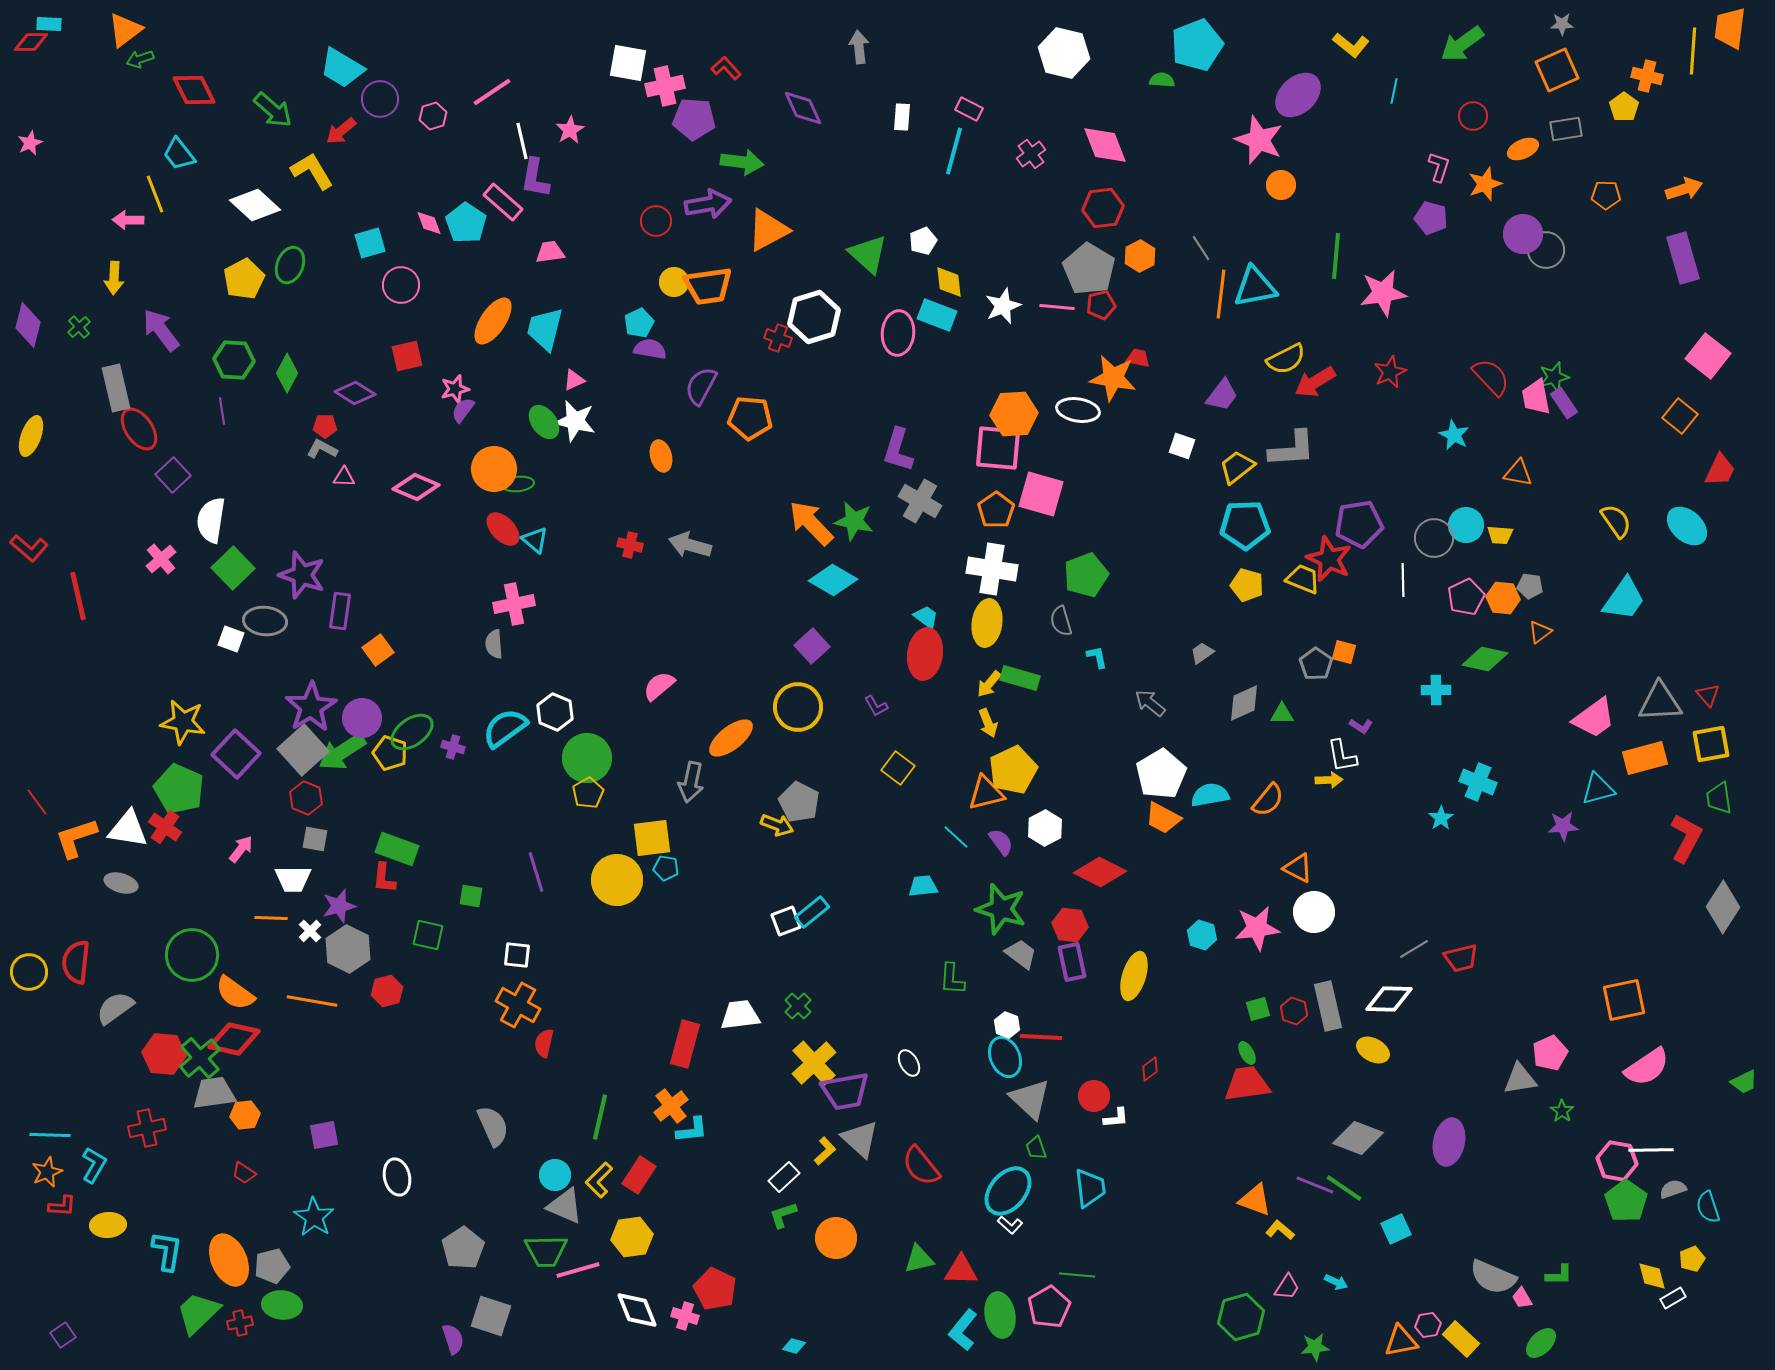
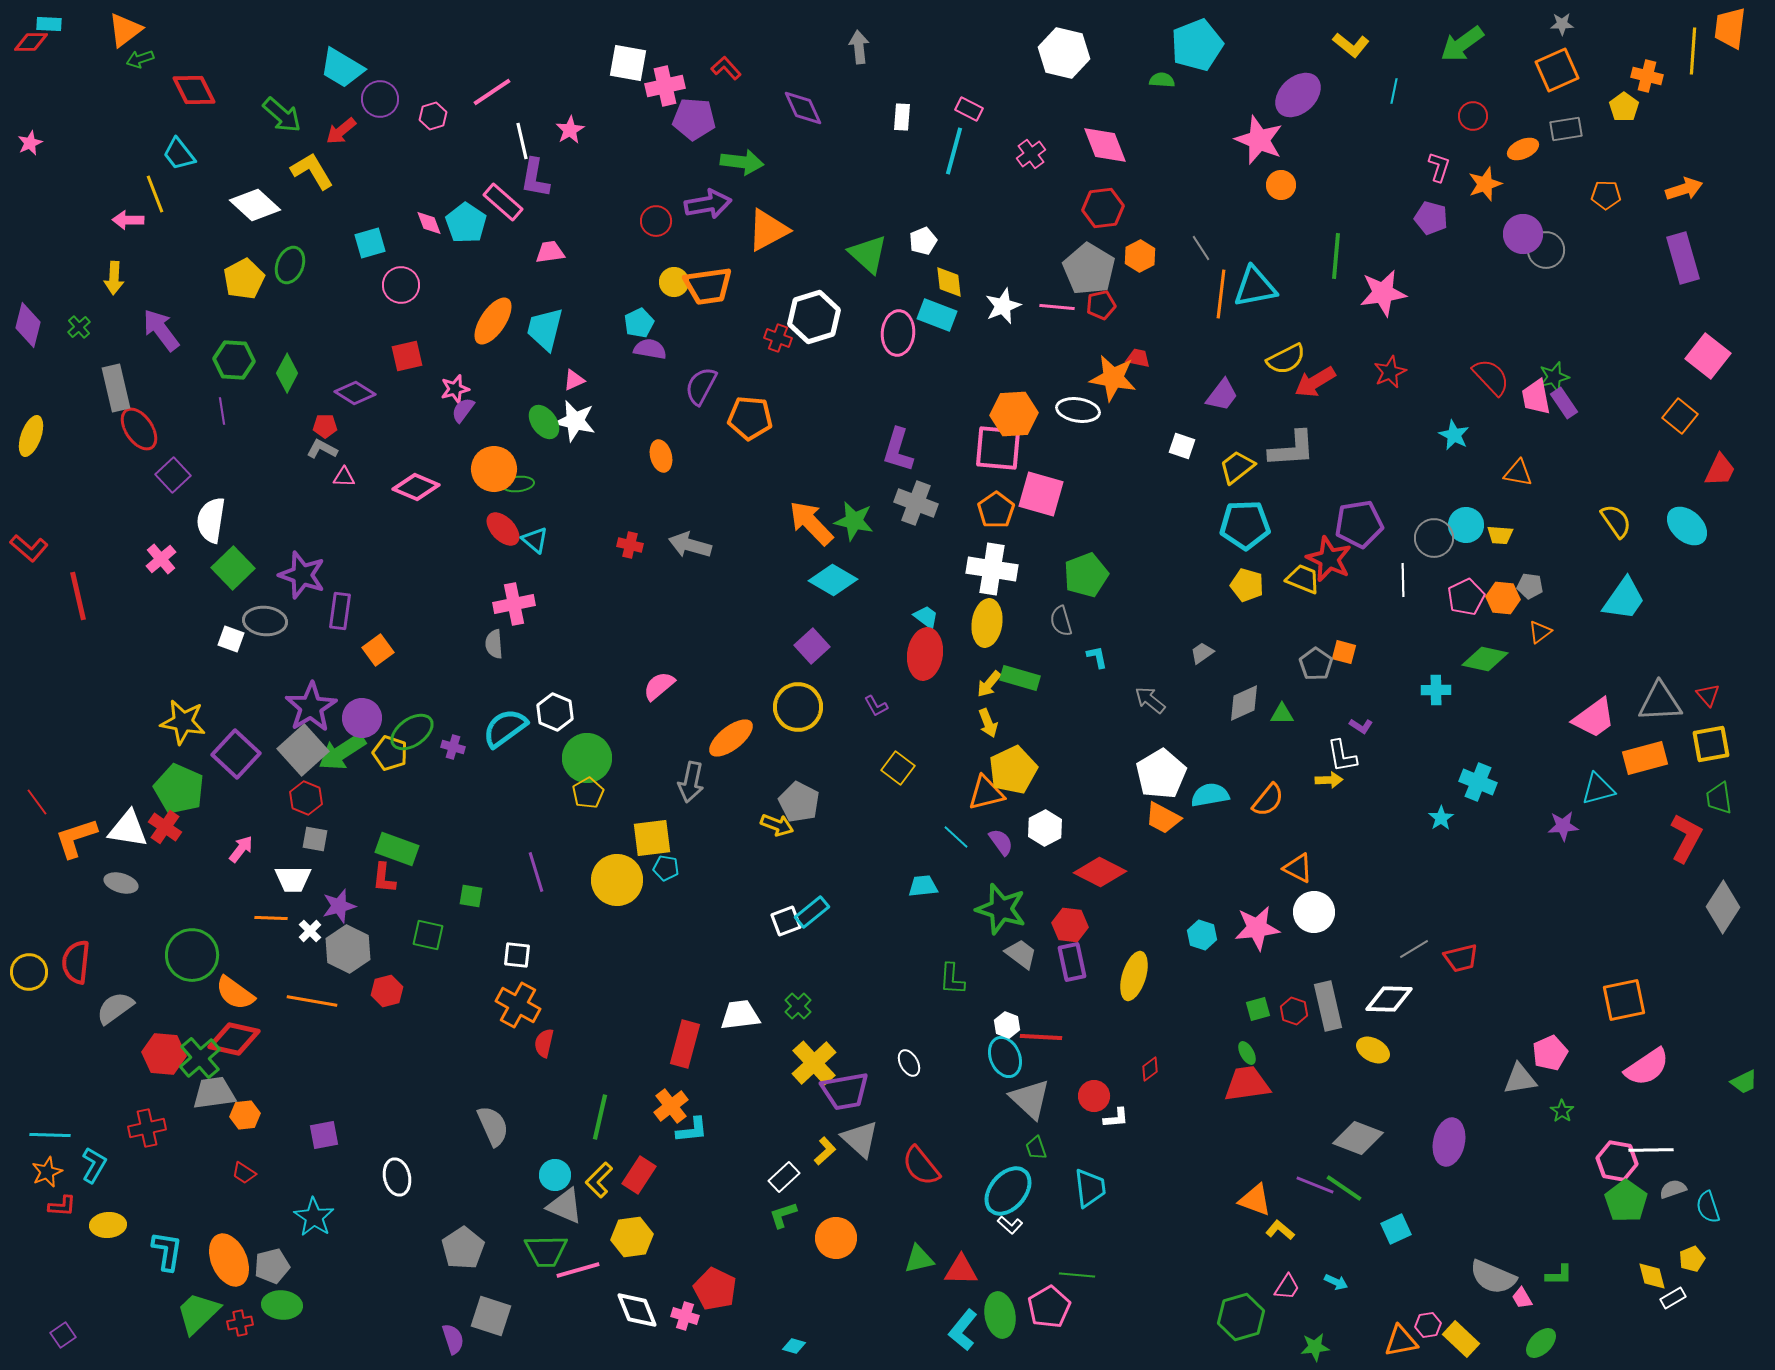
green arrow at (273, 110): moved 9 px right, 5 px down
gray cross at (920, 501): moved 4 px left, 2 px down; rotated 9 degrees counterclockwise
gray arrow at (1150, 703): moved 3 px up
